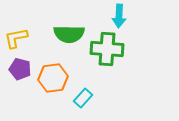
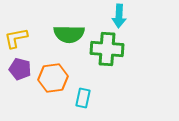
cyan rectangle: rotated 30 degrees counterclockwise
